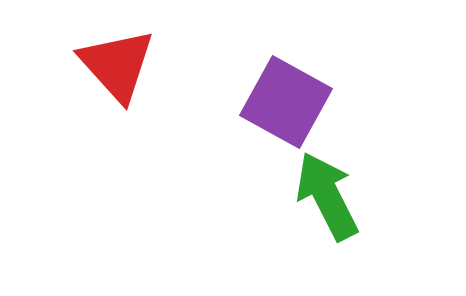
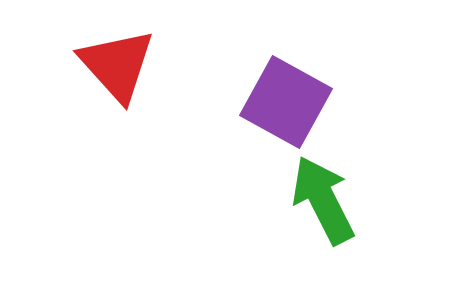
green arrow: moved 4 px left, 4 px down
